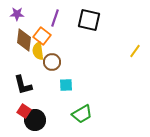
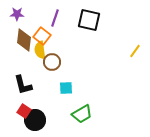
yellow semicircle: moved 2 px right, 1 px up
cyan square: moved 3 px down
